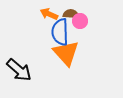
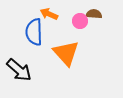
brown semicircle: moved 23 px right
blue semicircle: moved 26 px left
